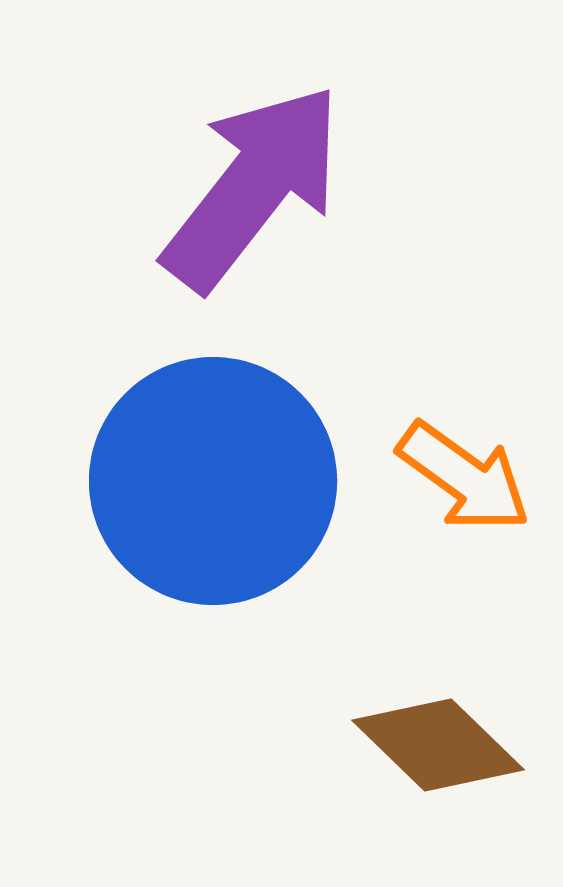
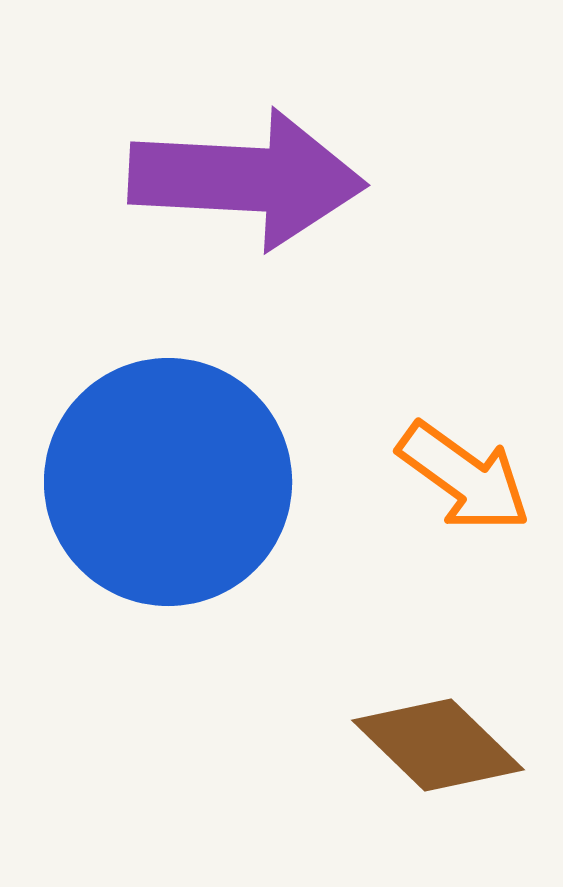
purple arrow: moved 6 px left, 8 px up; rotated 55 degrees clockwise
blue circle: moved 45 px left, 1 px down
